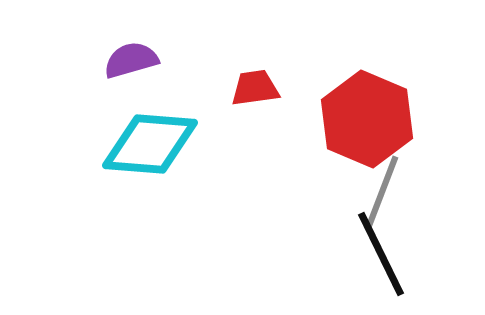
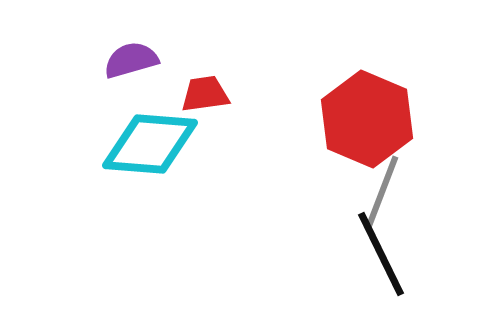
red trapezoid: moved 50 px left, 6 px down
